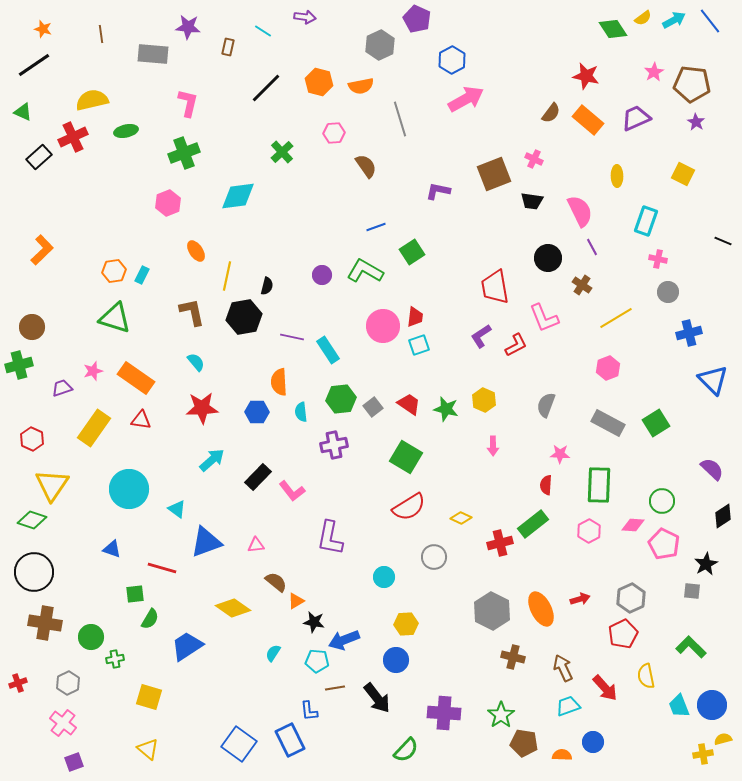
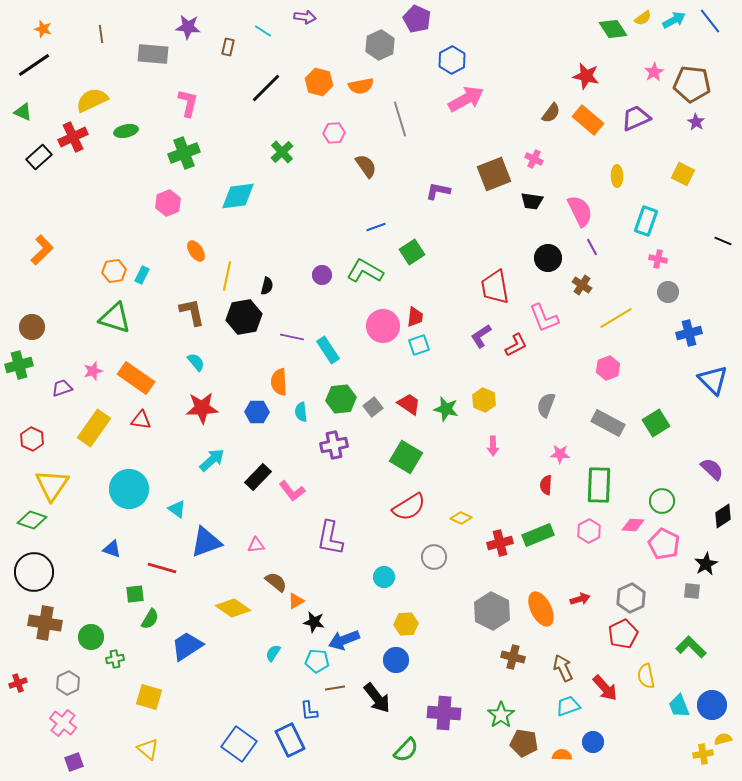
yellow semicircle at (92, 100): rotated 12 degrees counterclockwise
green rectangle at (533, 524): moved 5 px right, 11 px down; rotated 16 degrees clockwise
